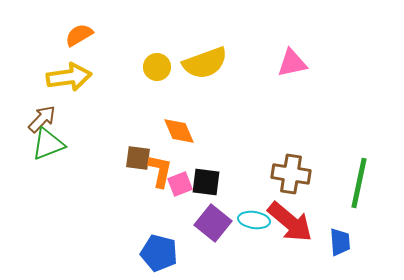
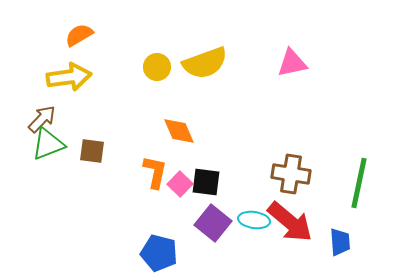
brown square: moved 46 px left, 7 px up
orange L-shape: moved 5 px left, 1 px down
pink square: rotated 25 degrees counterclockwise
